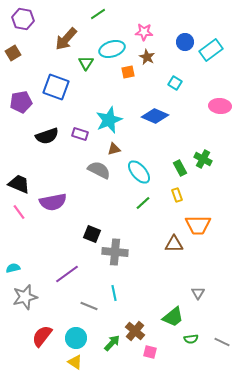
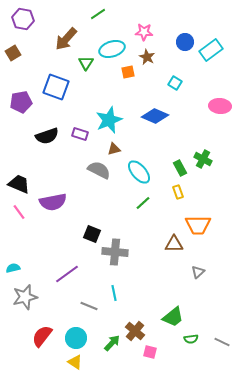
yellow rectangle at (177, 195): moved 1 px right, 3 px up
gray triangle at (198, 293): moved 21 px up; rotated 16 degrees clockwise
